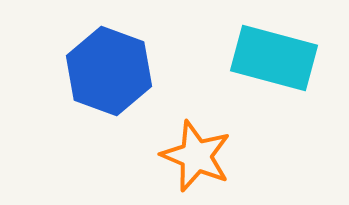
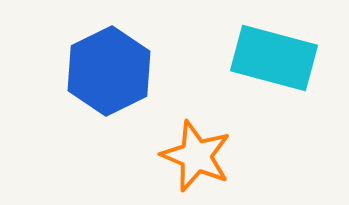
blue hexagon: rotated 14 degrees clockwise
